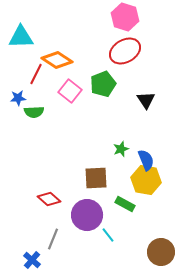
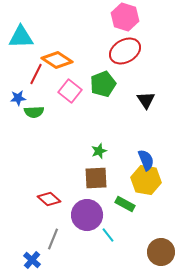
green star: moved 22 px left, 2 px down
